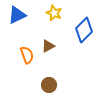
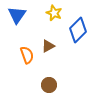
blue triangle: rotated 30 degrees counterclockwise
blue diamond: moved 6 px left
